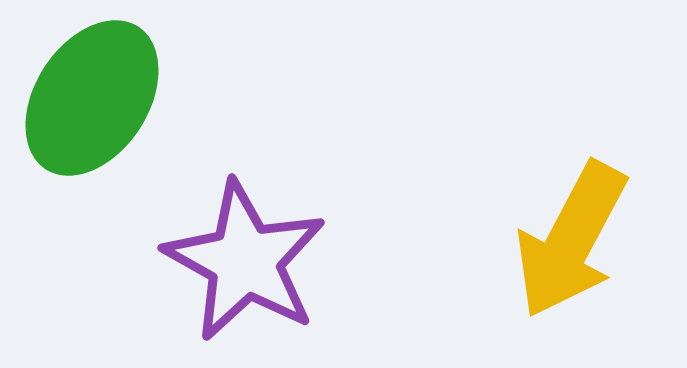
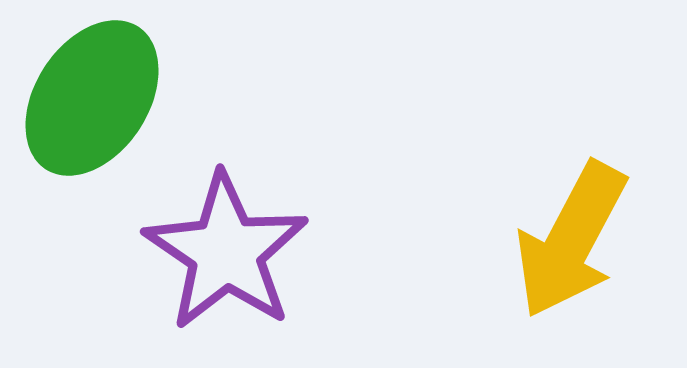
purple star: moved 19 px left, 9 px up; rotated 5 degrees clockwise
